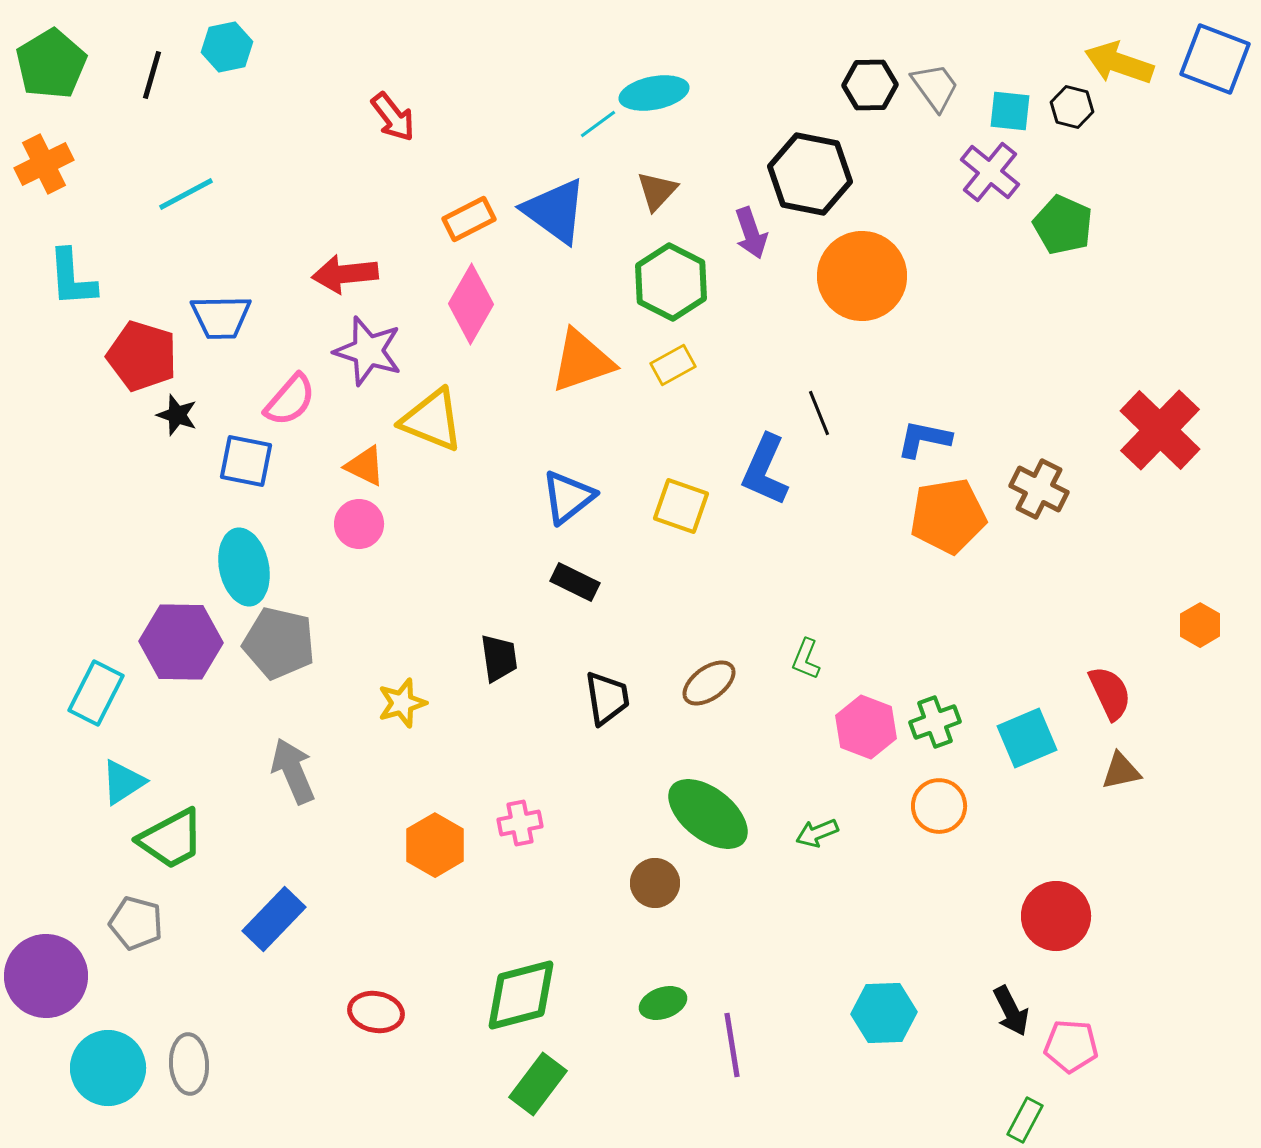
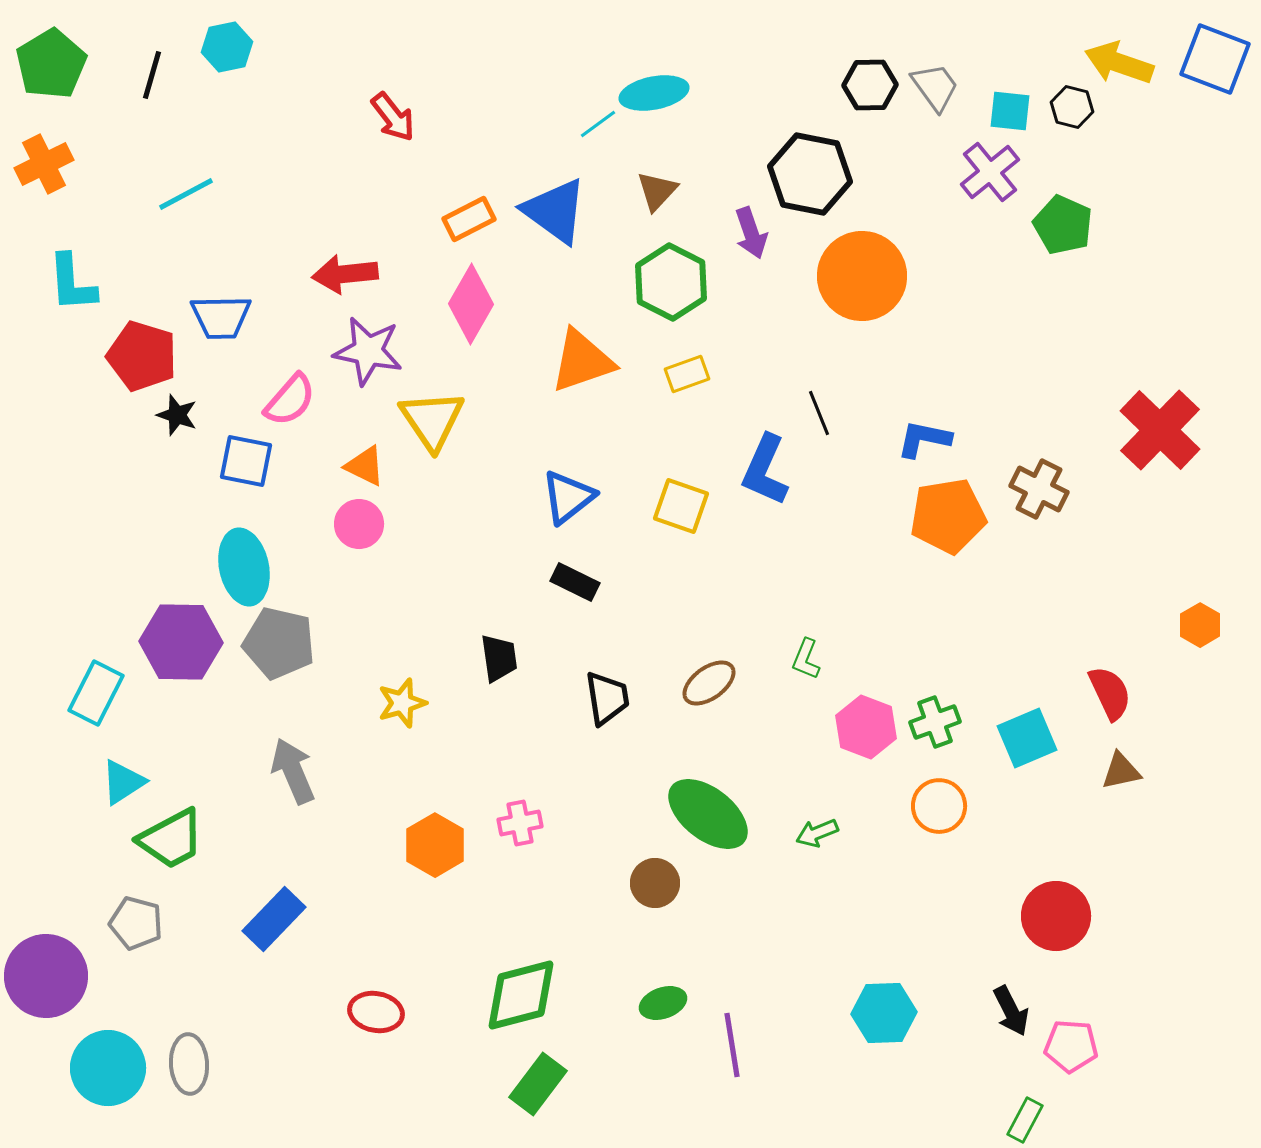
purple cross at (990, 172): rotated 12 degrees clockwise
cyan L-shape at (72, 278): moved 5 px down
purple star at (368, 351): rotated 6 degrees counterclockwise
yellow rectangle at (673, 365): moved 14 px right, 9 px down; rotated 9 degrees clockwise
yellow triangle at (432, 420): rotated 34 degrees clockwise
